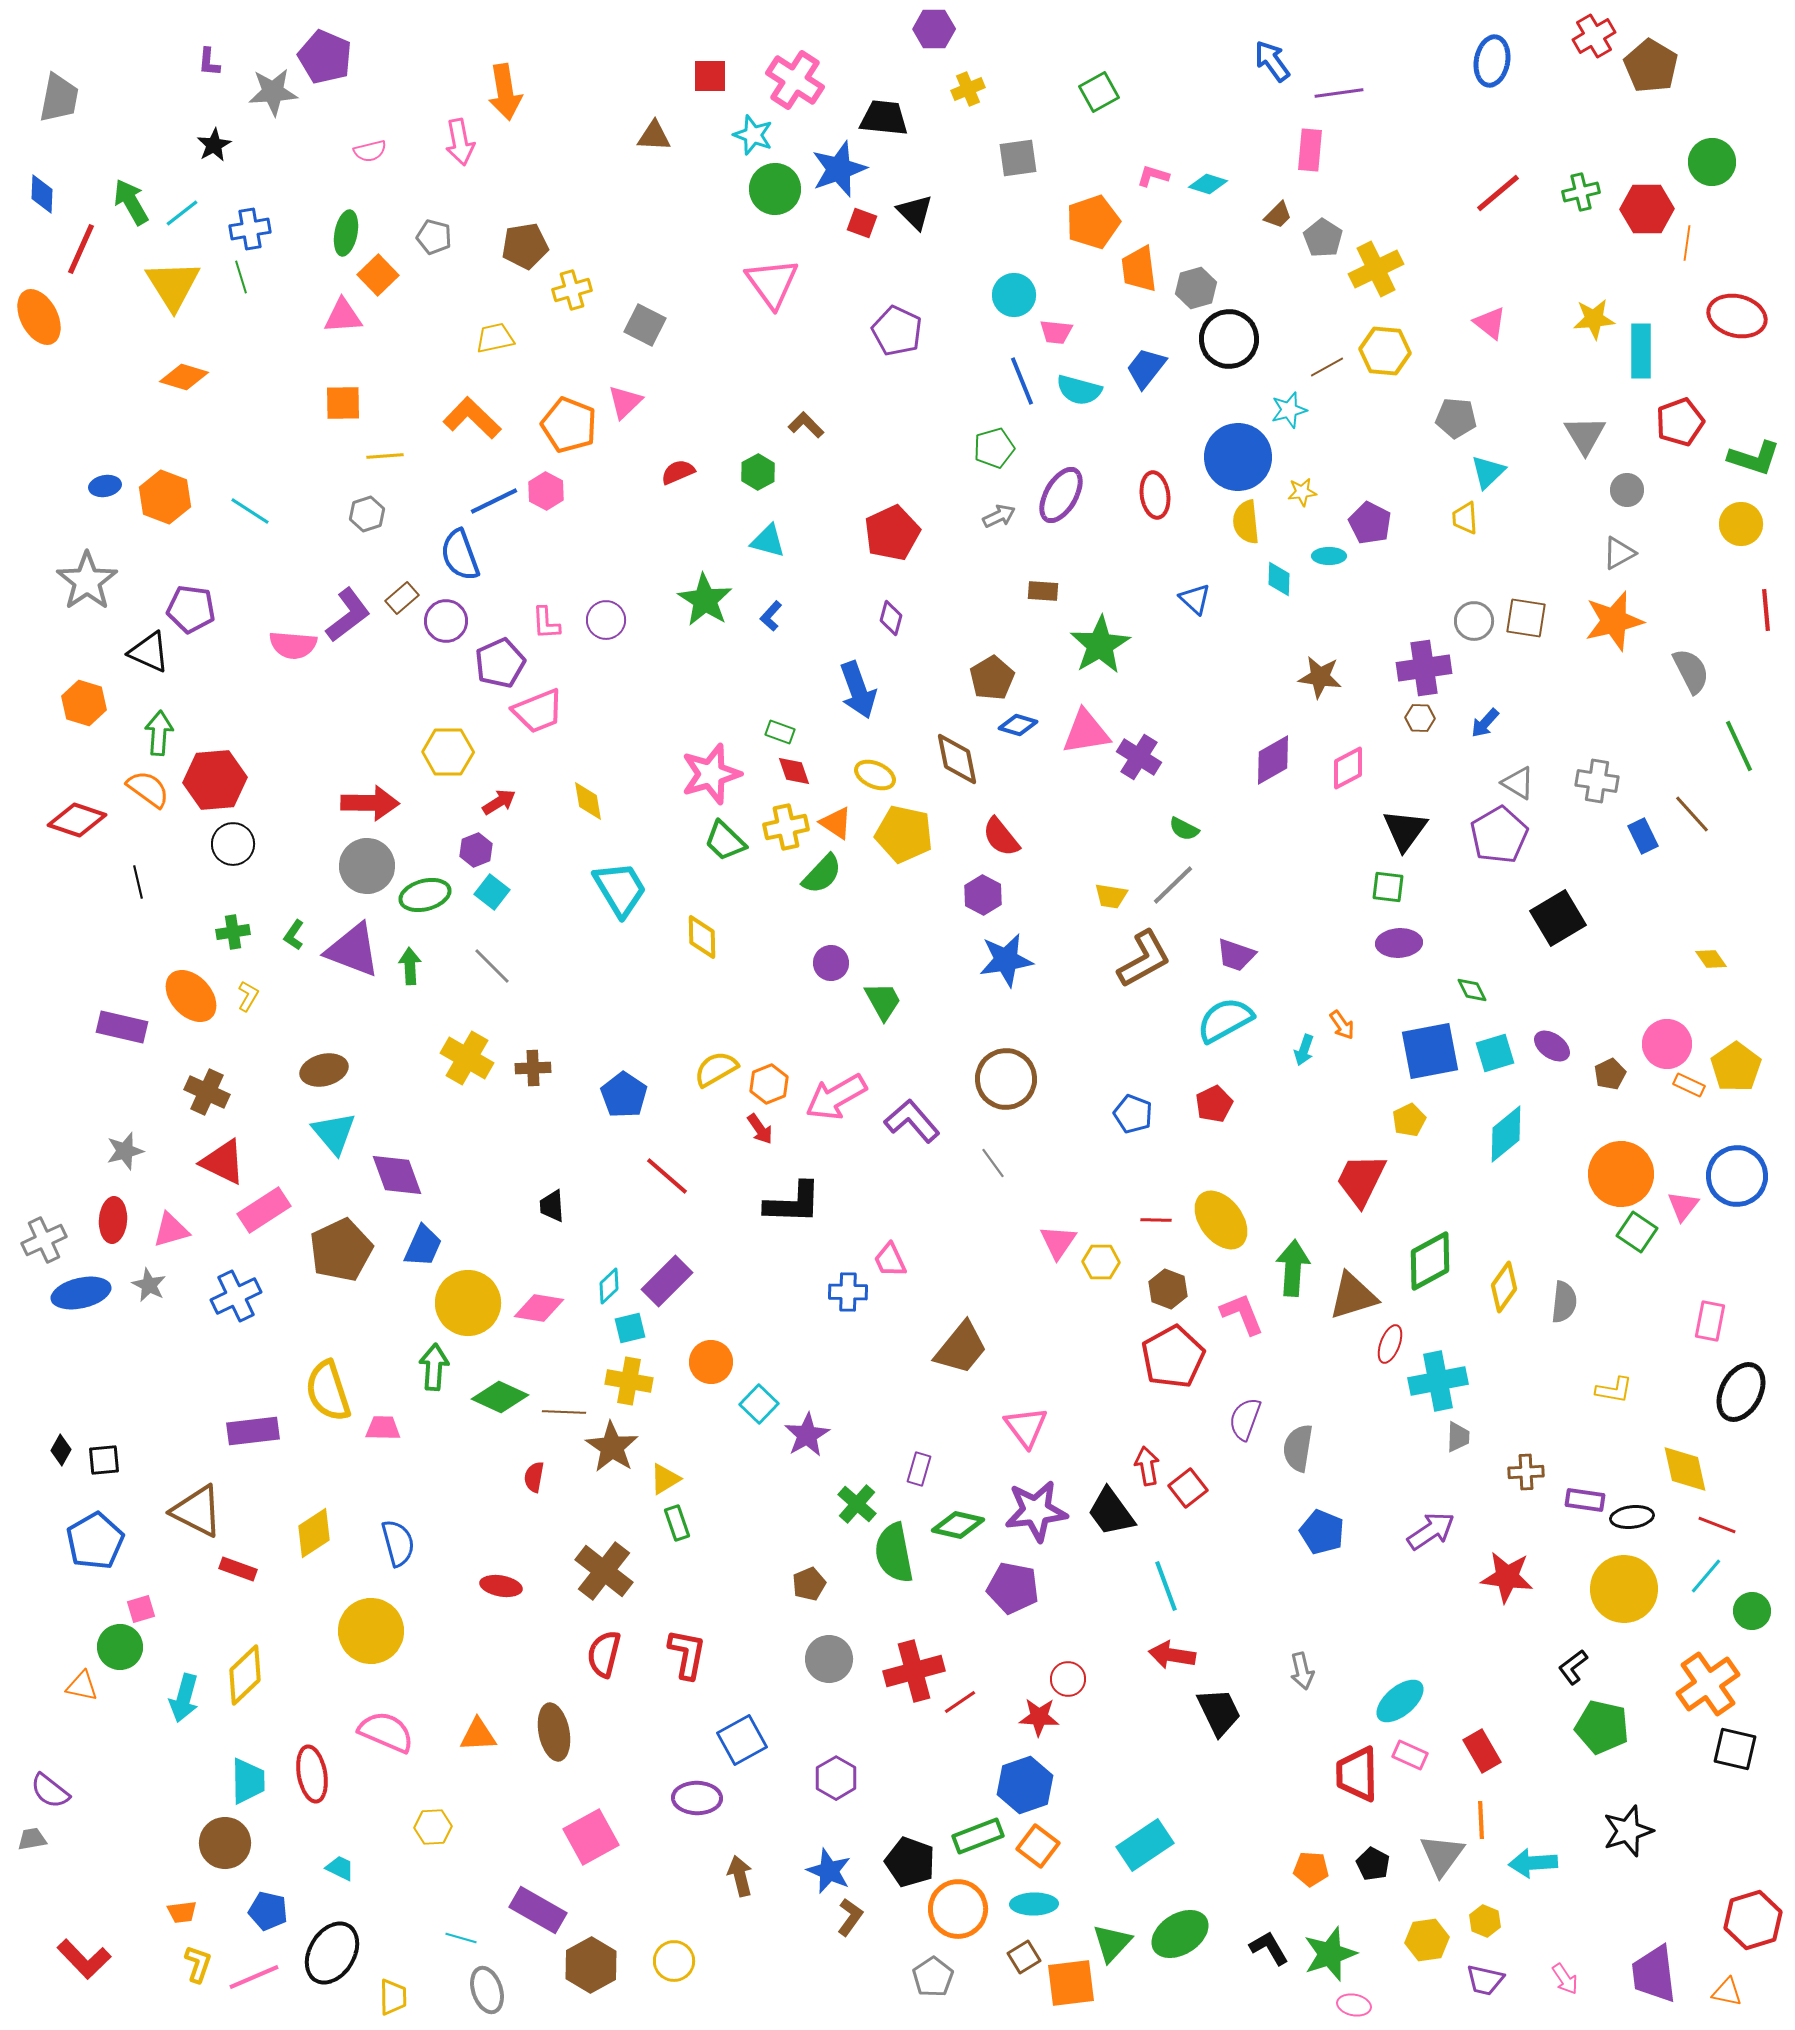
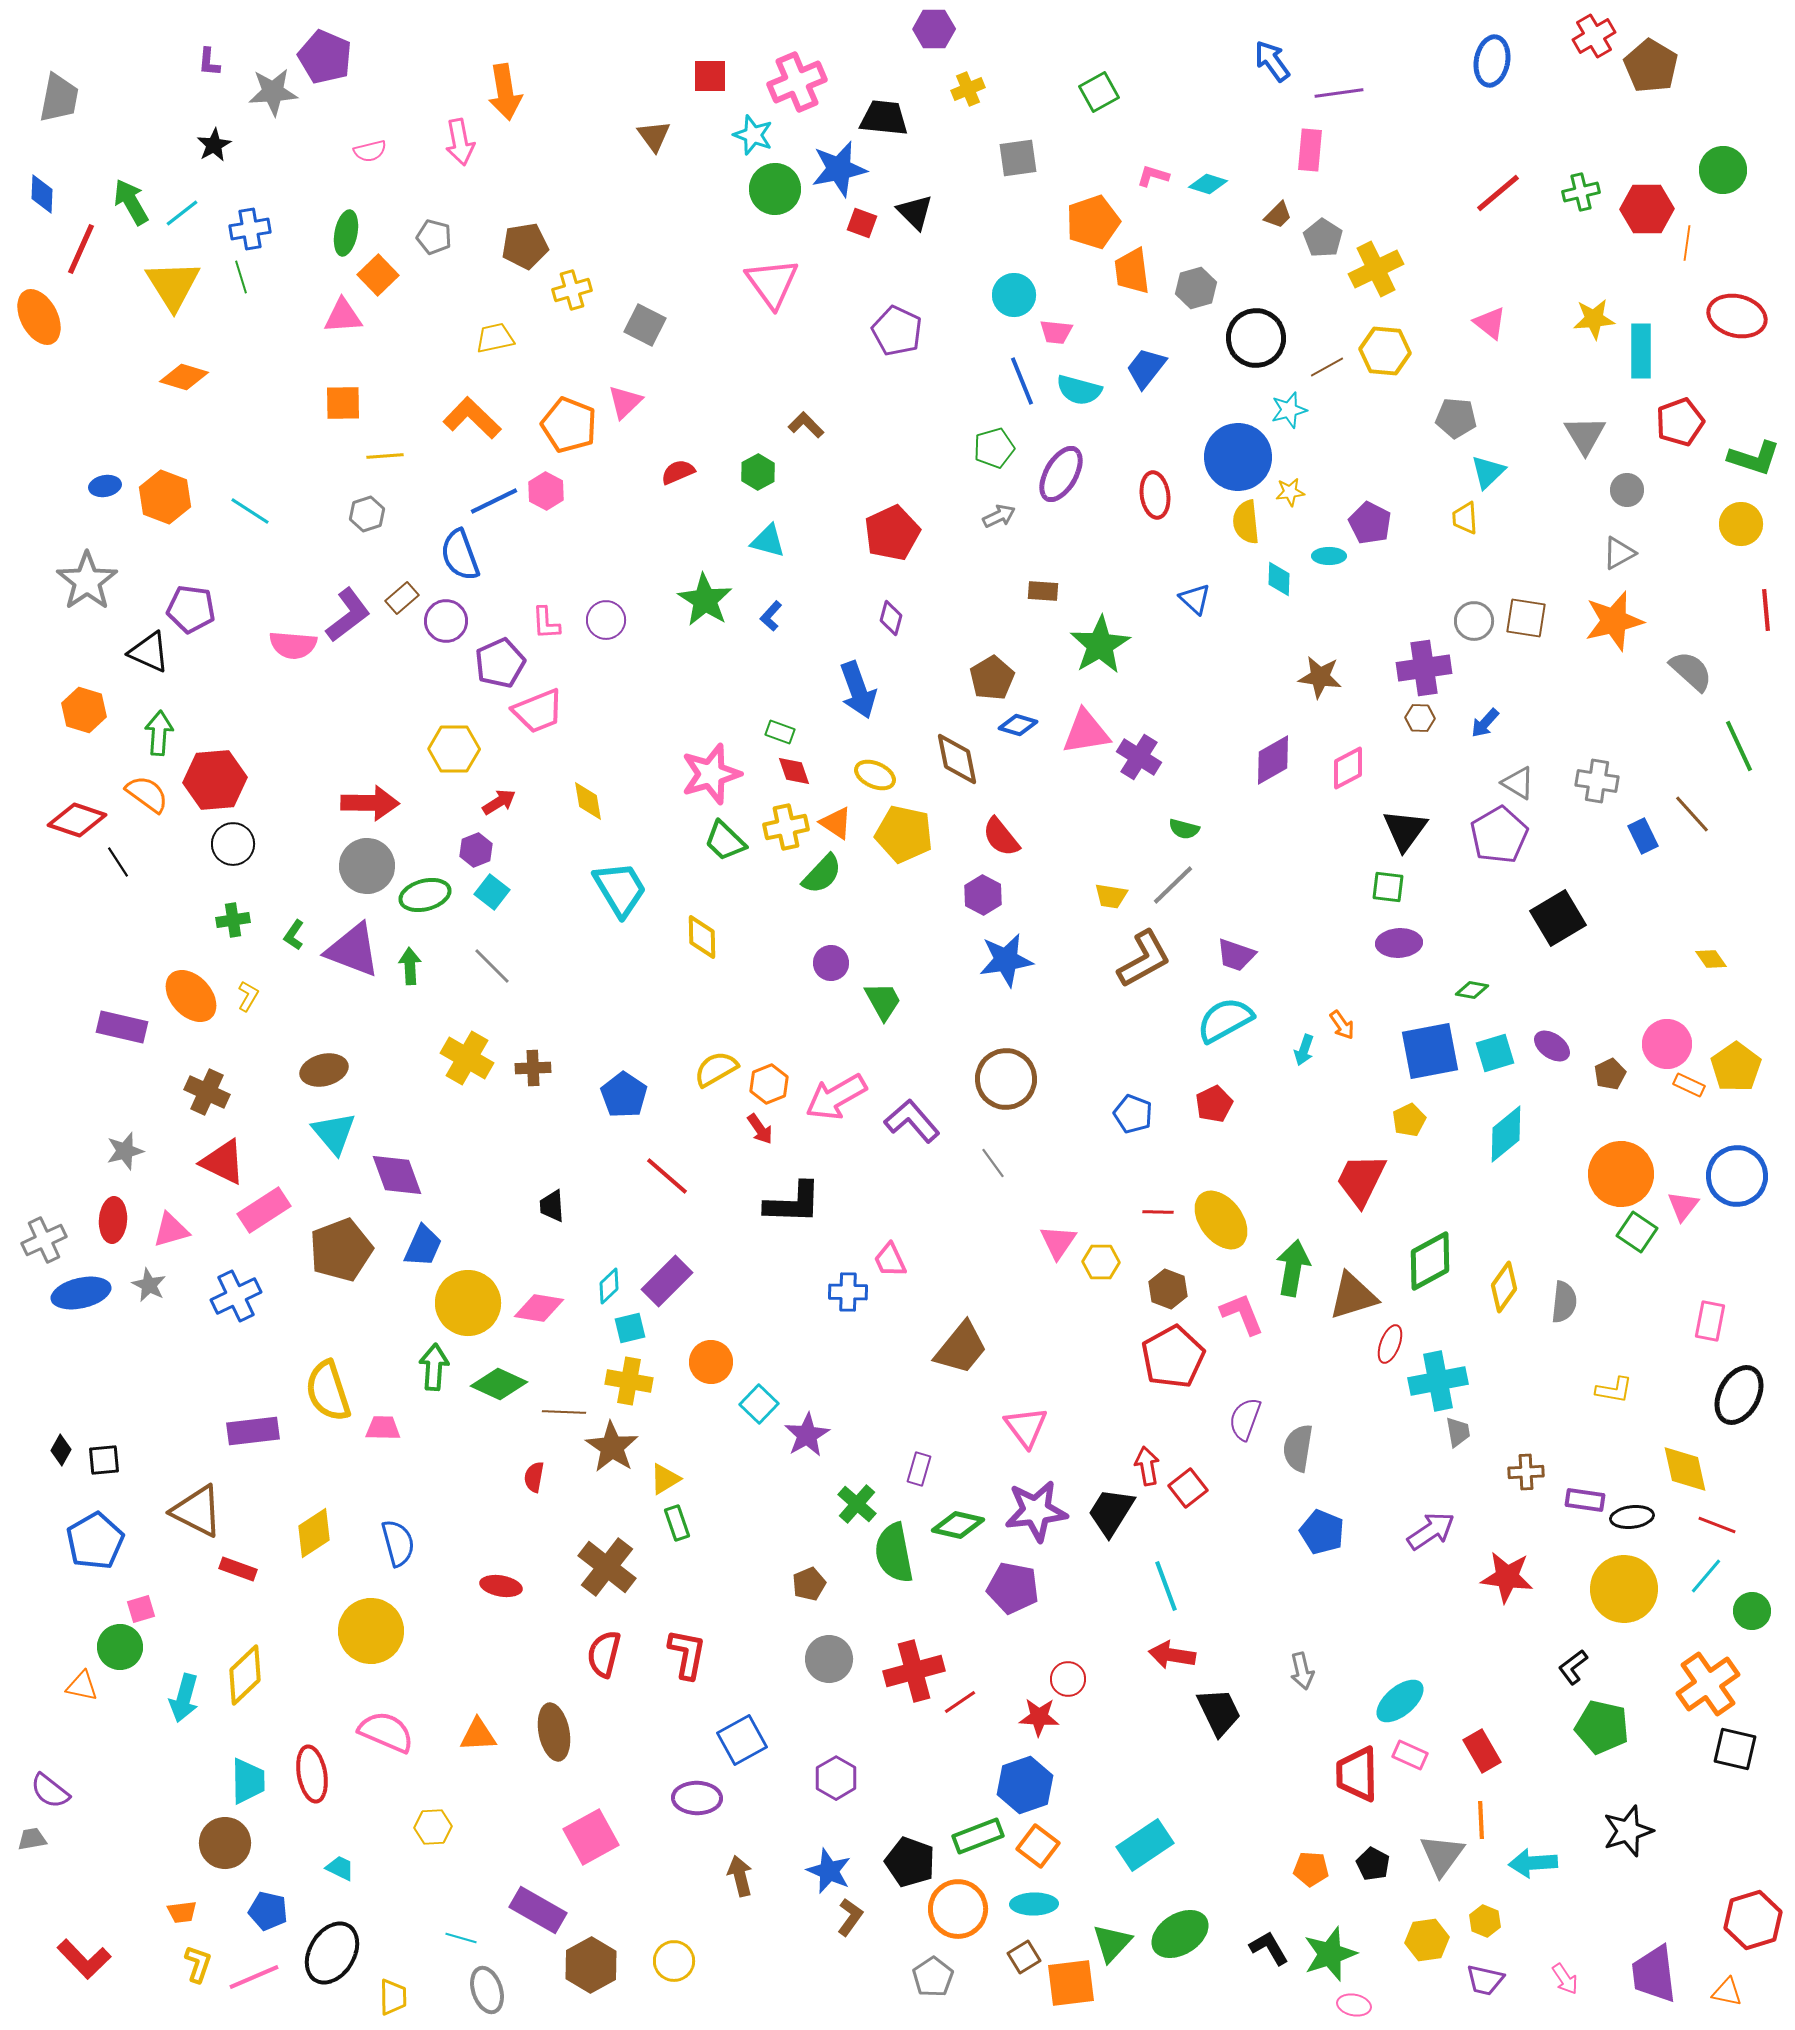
pink cross at (795, 80): moved 2 px right, 2 px down; rotated 34 degrees clockwise
brown triangle at (654, 136): rotated 51 degrees clockwise
green circle at (1712, 162): moved 11 px right, 8 px down
blue star at (839, 169): rotated 8 degrees clockwise
orange trapezoid at (1139, 269): moved 7 px left, 2 px down
black circle at (1229, 339): moved 27 px right, 1 px up
yellow star at (1302, 492): moved 12 px left
purple ellipse at (1061, 495): moved 21 px up
gray semicircle at (1691, 671): rotated 21 degrees counterclockwise
orange hexagon at (84, 703): moved 7 px down
yellow hexagon at (448, 752): moved 6 px right, 3 px up
orange semicircle at (148, 789): moved 1 px left, 5 px down
green semicircle at (1184, 829): rotated 12 degrees counterclockwise
black line at (138, 882): moved 20 px left, 20 px up; rotated 20 degrees counterclockwise
green cross at (233, 932): moved 12 px up
green diamond at (1472, 990): rotated 52 degrees counterclockwise
red line at (1156, 1220): moved 2 px right, 8 px up
brown pentagon at (341, 1250): rotated 4 degrees clockwise
green arrow at (1293, 1268): rotated 6 degrees clockwise
black ellipse at (1741, 1392): moved 2 px left, 3 px down
green diamond at (500, 1397): moved 1 px left, 13 px up
gray trapezoid at (1458, 1437): moved 5 px up; rotated 12 degrees counterclockwise
black trapezoid at (1111, 1512): rotated 68 degrees clockwise
brown cross at (604, 1571): moved 3 px right, 4 px up
